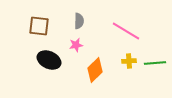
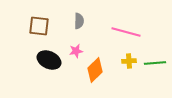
pink line: moved 1 px down; rotated 16 degrees counterclockwise
pink star: moved 6 px down
